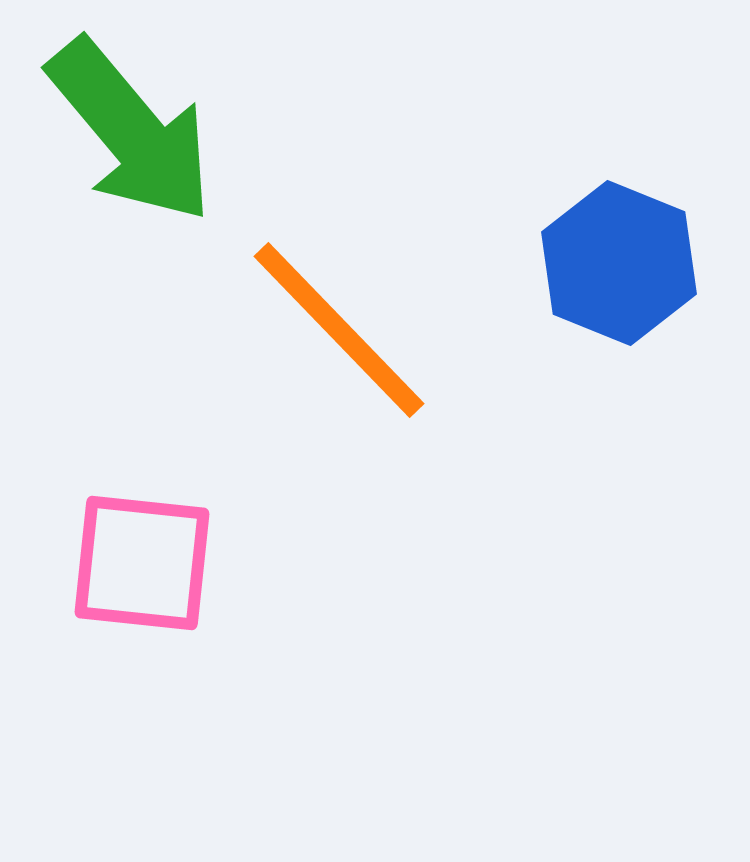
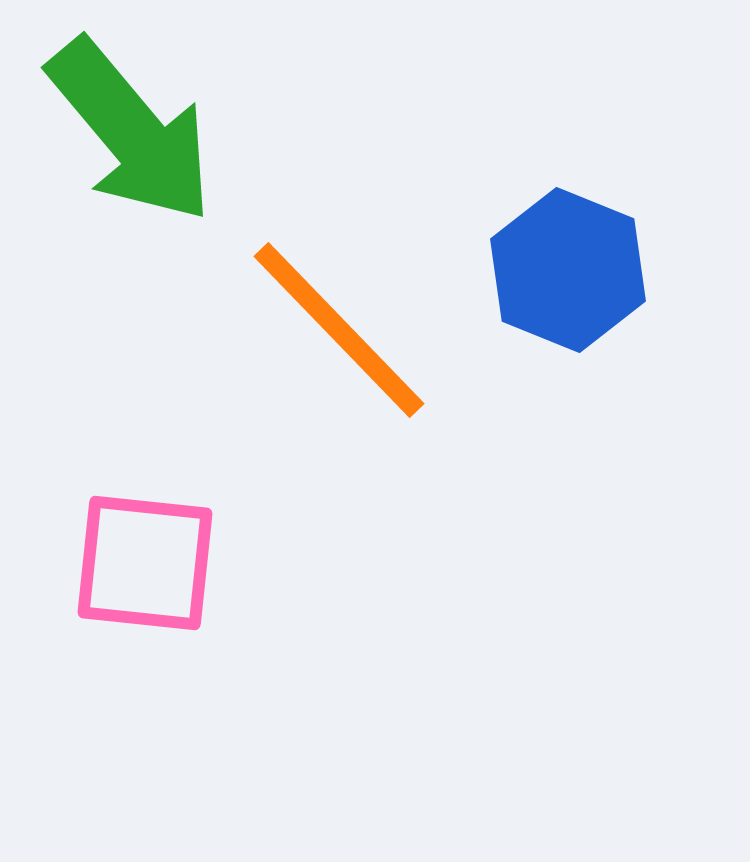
blue hexagon: moved 51 px left, 7 px down
pink square: moved 3 px right
